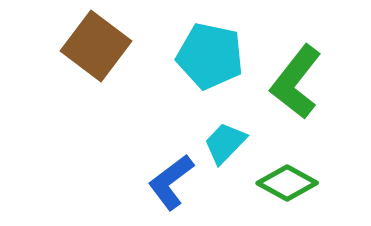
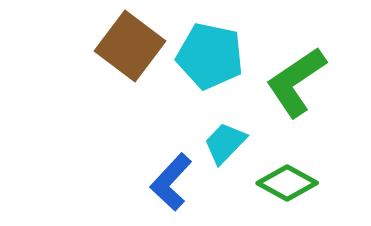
brown square: moved 34 px right
green L-shape: rotated 18 degrees clockwise
blue L-shape: rotated 10 degrees counterclockwise
